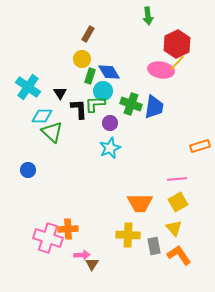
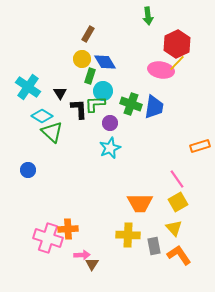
blue diamond: moved 4 px left, 10 px up
cyan diamond: rotated 30 degrees clockwise
pink line: rotated 60 degrees clockwise
